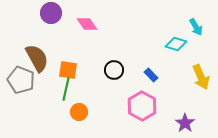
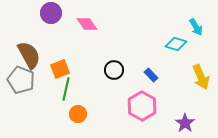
brown semicircle: moved 8 px left, 3 px up
orange square: moved 8 px left, 1 px up; rotated 30 degrees counterclockwise
orange circle: moved 1 px left, 2 px down
